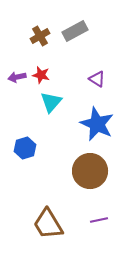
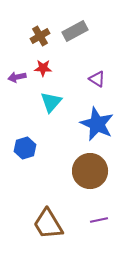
red star: moved 2 px right, 7 px up; rotated 12 degrees counterclockwise
